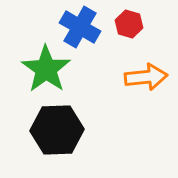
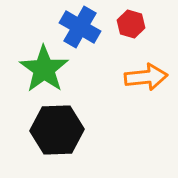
red hexagon: moved 2 px right
green star: moved 2 px left
